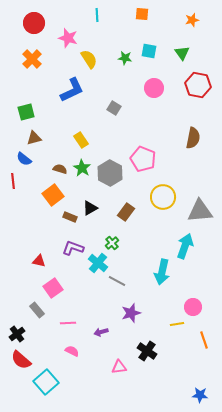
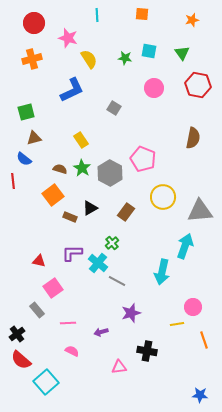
orange cross at (32, 59): rotated 30 degrees clockwise
purple L-shape at (73, 248): moved 1 px left, 5 px down; rotated 20 degrees counterclockwise
black cross at (147, 351): rotated 24 degrees counterclockwise
